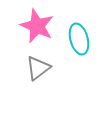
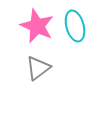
cyan ellipse: moved 4 px left, 13 px up
